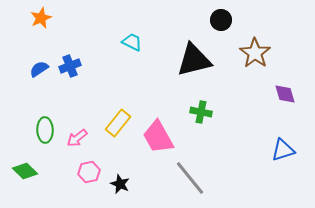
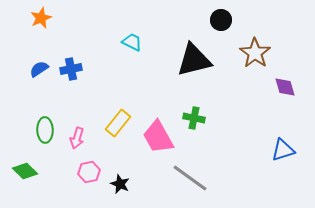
blue cross: moved 1 px right, 3 px down; rotated 10 degrees clockwise
purple diamond: moved 7 px up
green cross: moved 7 px left, 6 px down
pink arrow: rotated 35 degrees counterclockwise
gray line: rotated 15 degrees counterclockwise
